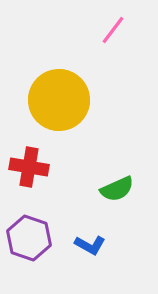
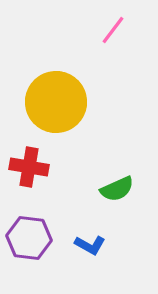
yellow circle: moved 3 px left, 2 px down
purple hexagon: rotated 12 degrees counterclockwise
